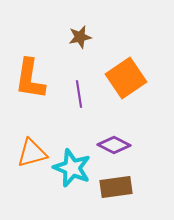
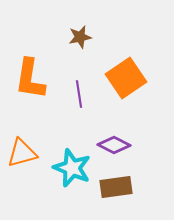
orange triangle: moved 10 px left
